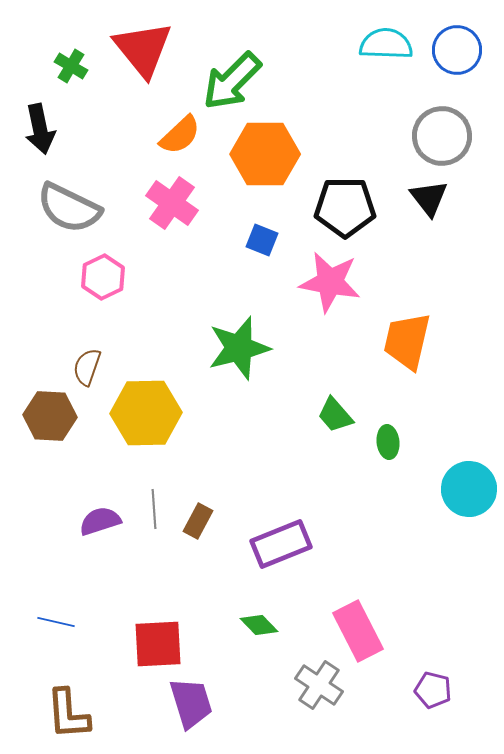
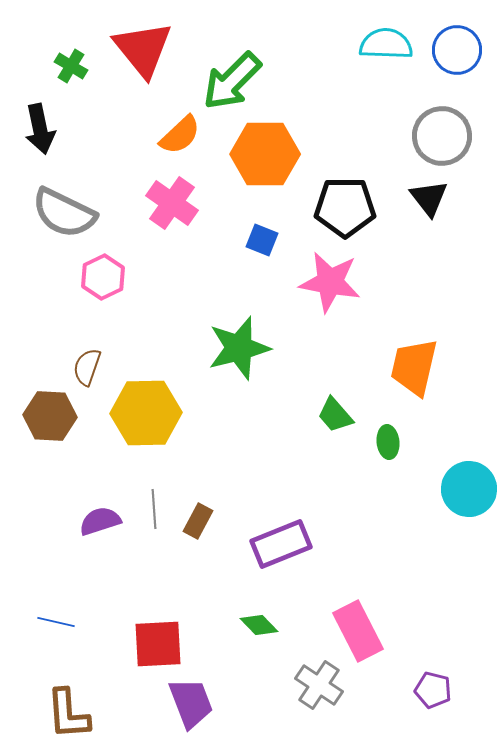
gray semicircle: moved 5 px left, 5 px down
orange trapezoid: moved 7 px right, 26 px down
purple trapezoid: rotated 4 degrees counterclockwise
